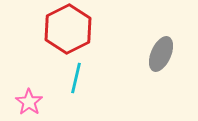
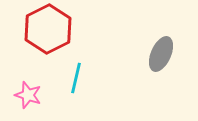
red hexagon: moved 20 px left
pink star: moved 1 px left, 7 px up; rotated 16 degrees counterclockwise
